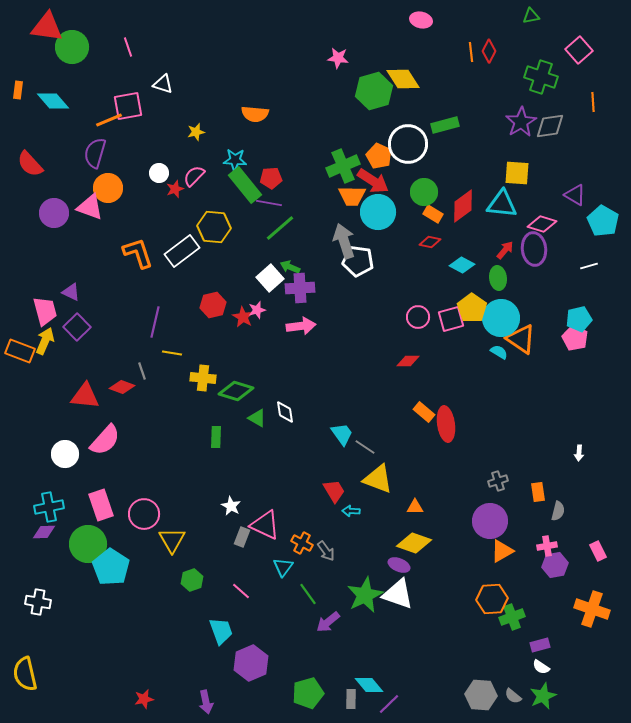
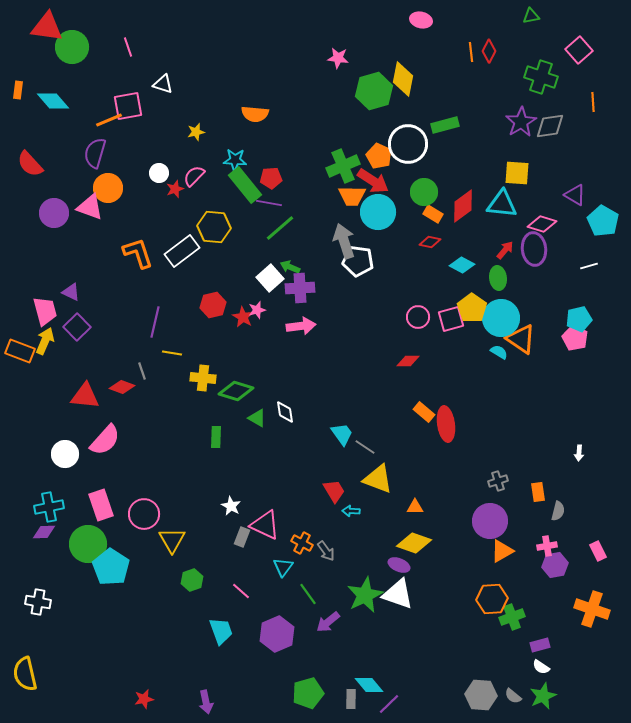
yellow diamond at (403, 79): rotated 44 degrees clockwise
purple hexagon at (251, 663): moved 26 px right, 29 px up
